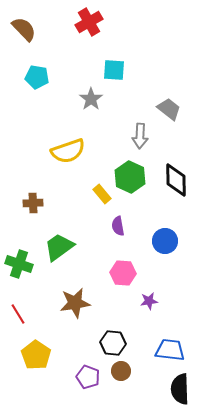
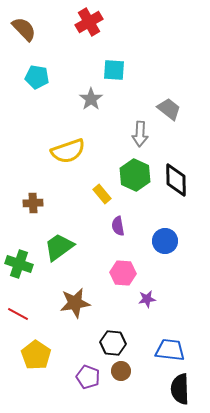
gray arrow: moved 2 px up
green hexagon: moved 5 px right, 2 px up
purple star: moved 2 px left, 2 px up
red line: rotated 30 degrees counterclockwise
